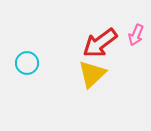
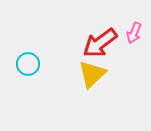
pink arrow: moved 2 px left, 2 px up
cyan circle: moved 1 px right, 1 px down
